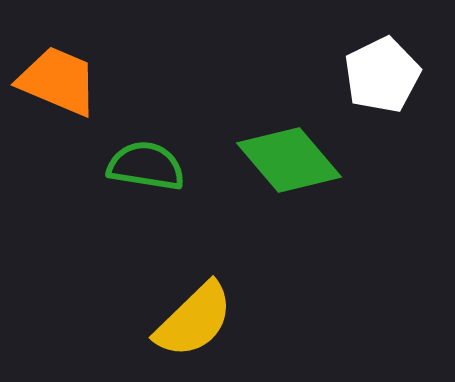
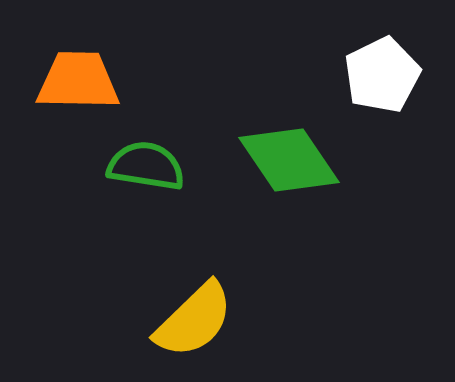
orange trapezoid: moved 20 px right; rotated 22 degrees counterclockwise
green diamond: rotated 6 degrees clockwise
